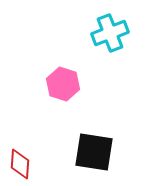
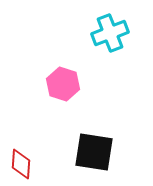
red diamond: moved 1 px right
